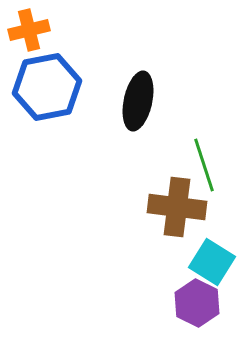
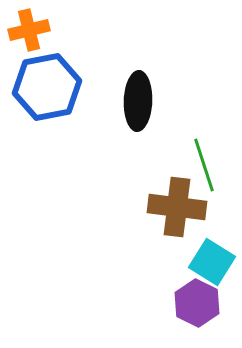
black ellipse: rotated 10 degrees counterclockwise
